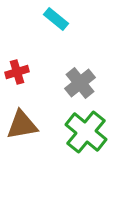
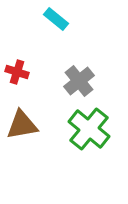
red cross: rotated 35 degrees clockwise
gray cross: moved 1 px left, 2 px up
green cross: moved 3 px right, 3 px up
